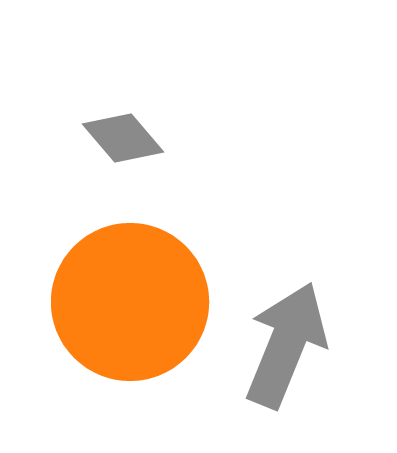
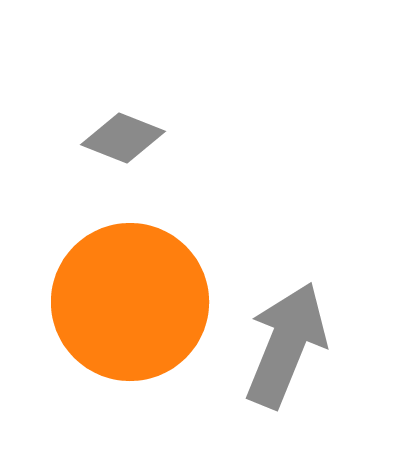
gray diamond: rotated 28 degrees counterclockwise
